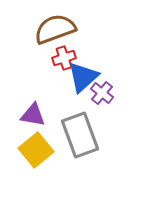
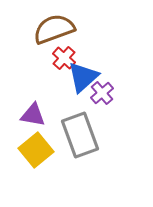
brown semicircle: moved 1 px left
red cross: rotated 30 degrees counterclockwise
purple cross: rotated 10 degrees clockwise
